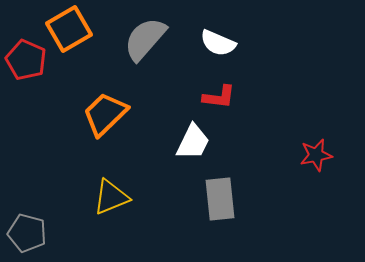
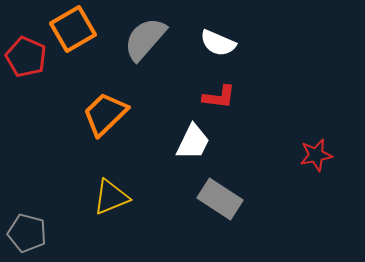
orange square: moved 4 px right
red pentagon: moved 3 px up
gray rectangle: rotated 51 degrees counterclockwise
